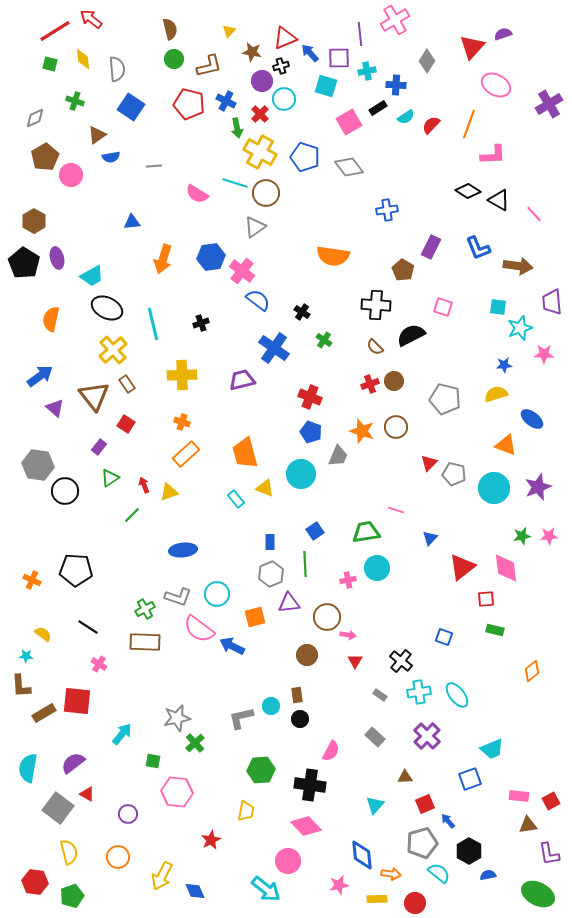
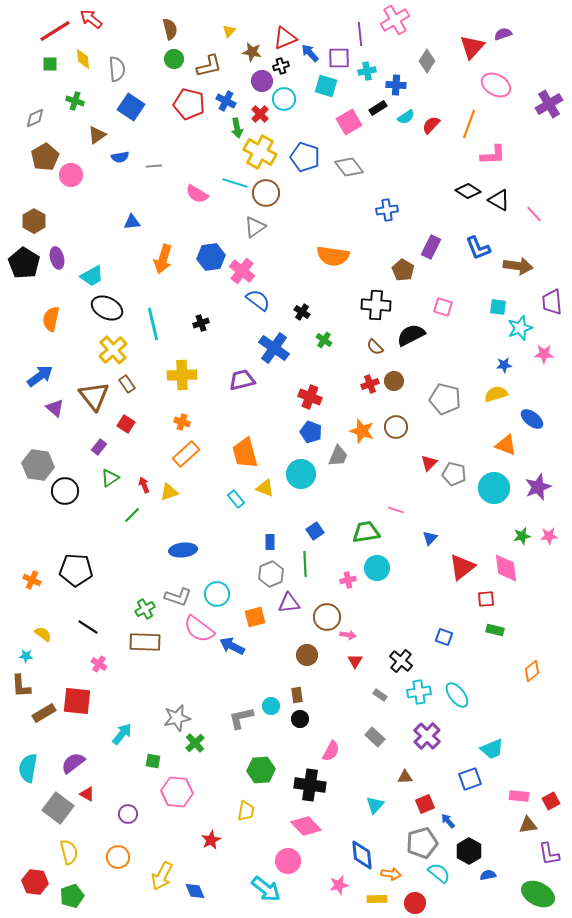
green square at (50, 64): rotated 14 degrees counterclockwise
blue semicircle at (111, 157): moved 9 px right
